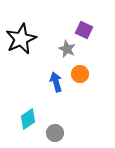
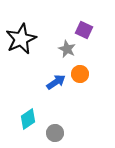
blue arrow: rotated 72 degrees clockwise
